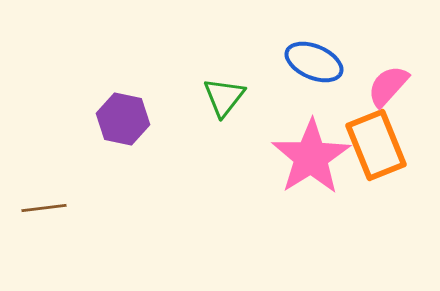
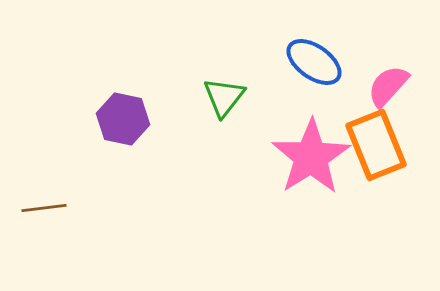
blue ellipse: rotated 12 degrees clockwise
